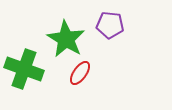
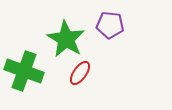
green cross: moved 2 px down
